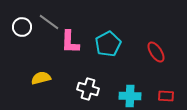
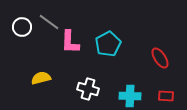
red ellipse: moved 4 px right, 6 px down
